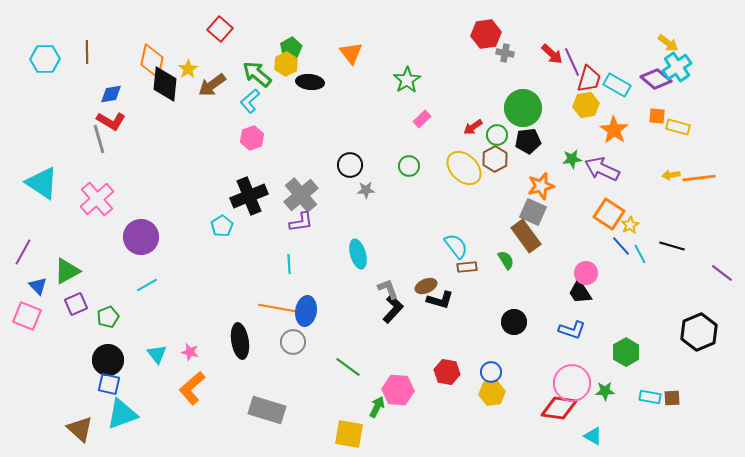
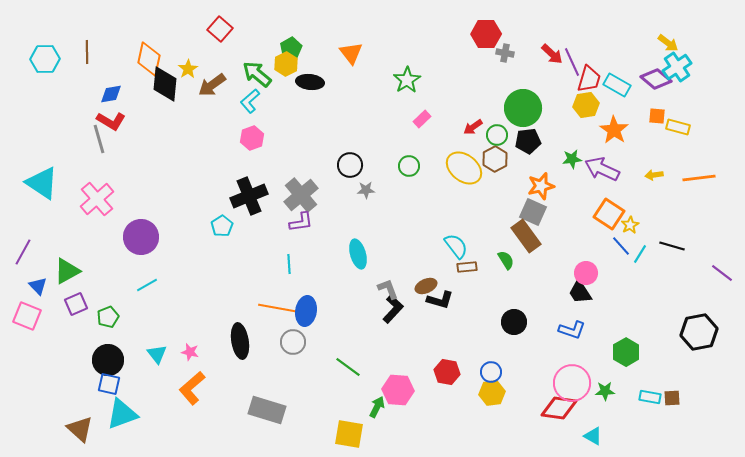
red hexagon at (486, 34): rotated 8 degrees clockwise
orange diamond at (152, 61): moved 3 px left, 2 px up
yellow ellipse at (464, 168): rotated 6 degrees counterclockwise
yellow arrow at (671, 175): moved 17 px left
cyan line at (640, 254): rotated 60 degrees clockwise
black hexagon at (699, 332): rotated 12 degrees clockwise
